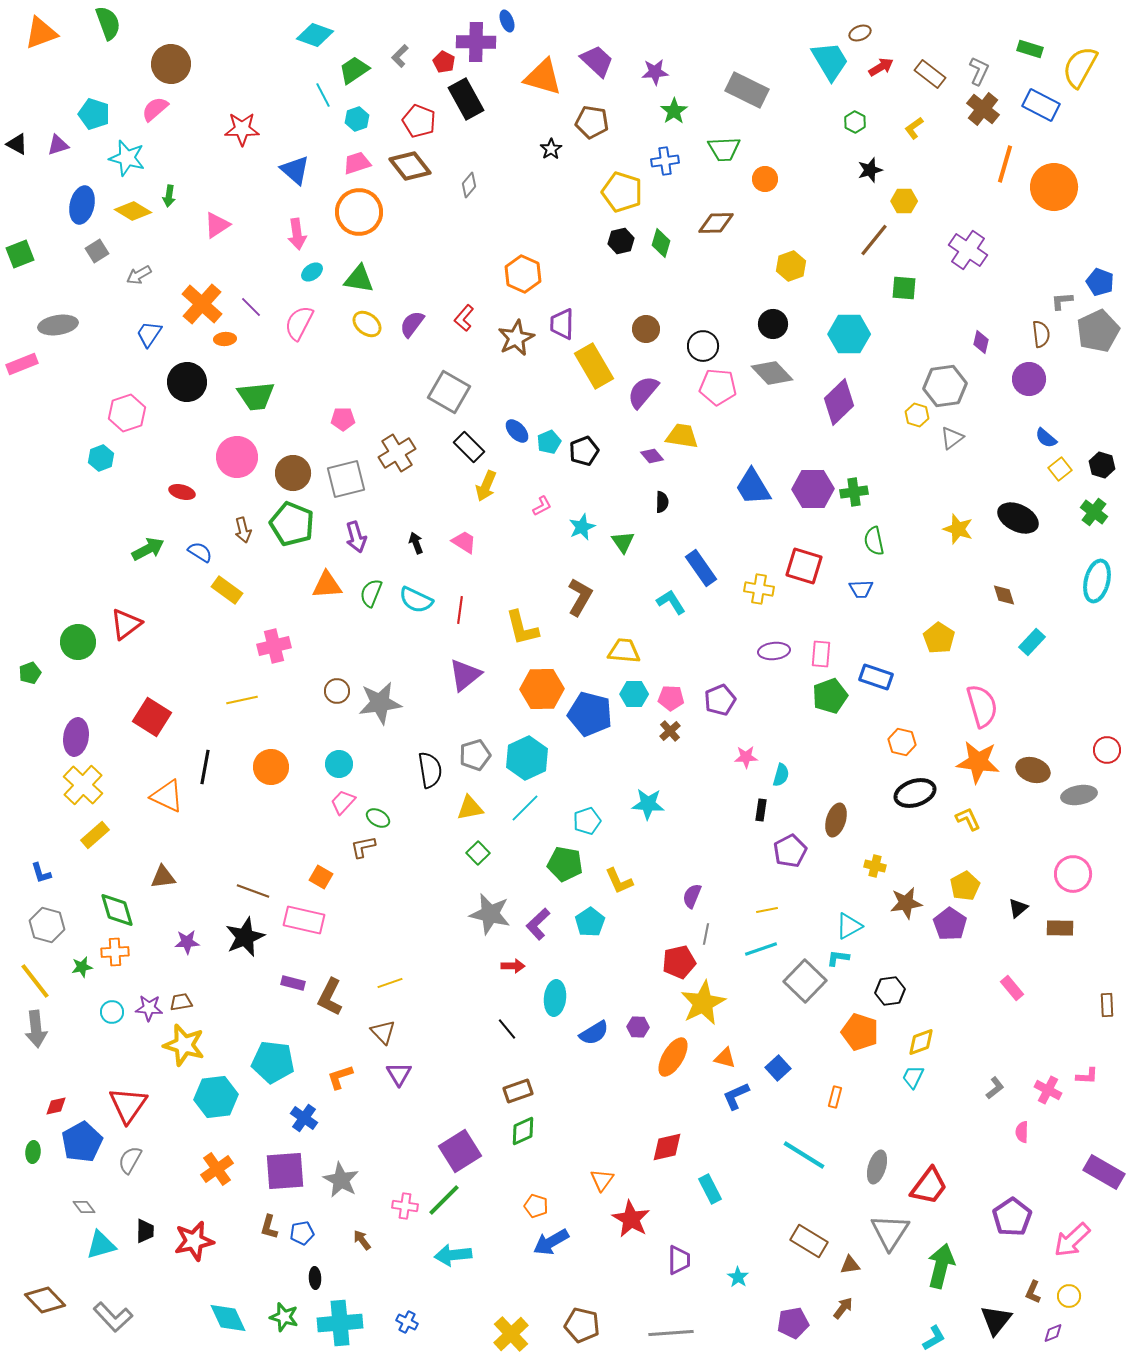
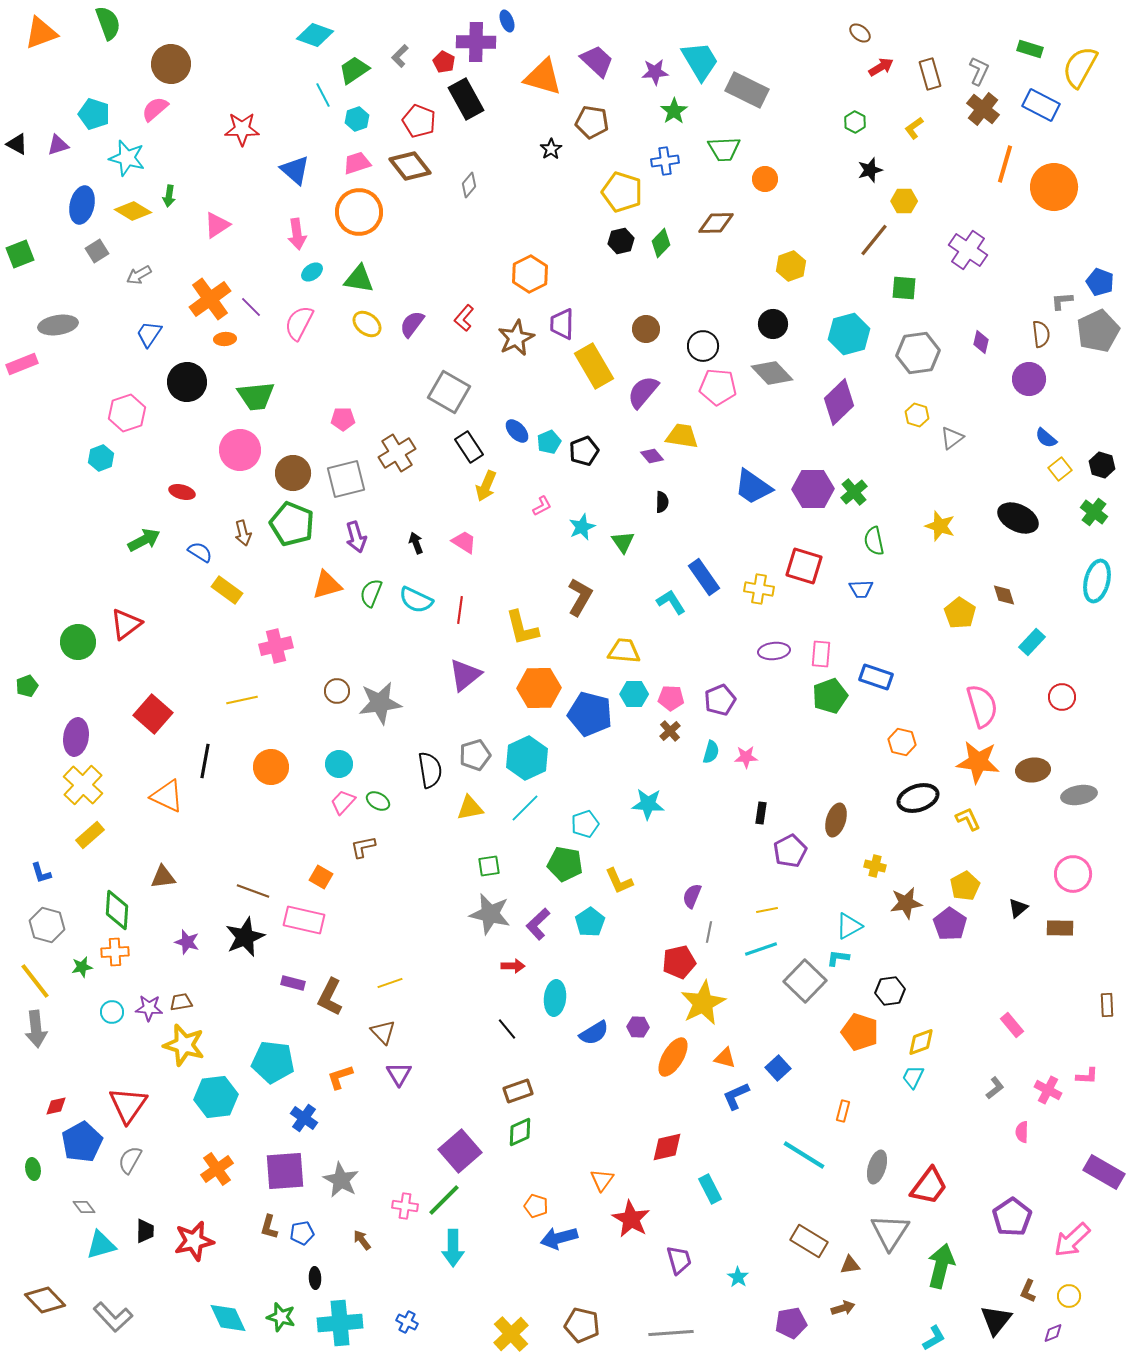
brown ellipse at (860, 33): rotated 60 degrees clockwise
cyan trapezoid at (830, 61): moved 130 px left
brown rectangle at (930, 74): rotated 36 degrees clockwise
green diamond at (661, 243): rotated 28 degrees clockwise
orange hexagon at (523, 274): moved 7 px right; rotated 9 degrees clockwise
orange cross at (202, 304): moved 8 px right, 5 px up; rotated 12 degrees clockwise
cyan hexagon at (849, 334): rotated 15 degrees counterclockwise
gray hexagon at (945, 386): moved 27 px left, 33 px up
black rectangle at (469, 447): rotated 12 degrees clockwise
pink circle at (237, 457): moved 3 px right, 7 px up
blue trapezoid at (753, 487): rotated 24 degrees counterclockwise
green cross at (854, 492): rotated 32 degrees counterclockwise
yellow star at (958, 529): moved 18 px left, 3 px up
brown arrow at (243, 530): moved 3 px down
green arrow at (148, 549): moved 4 px left, 9 px up
blue rectangle at (701, 568): moved 3 px right, 9 px down
orange triangle at (327, 585): rotated 12 degrees counterclockwise
yellow pentagon at (939, 638): moved 21 px right, 25 px up
pink cross at (274, 646): moved 2 px right
green pentagon at (30, 673): moved 3 px left, 13 px down
orange hexagon at (542, 689): moved 3 px left, 1 px up
red square at (152, 717): moved 1 px right, 3 px up; rotated 9 degrees clockwise
red circle at (1107, 750): moved 45 px left, 53 px up
black line at (205, 767): moved 6 px up
brown ellipse at (1033, 770): rotated 24 degrees counterclockwise
cyan semicircle at (781, 775): moved 70 px left, 23 px up
black ellipse at (915, 793): moved 3 px right, 5 px down
black rectangle at (761, 810): moved 3 px down
green ellipse at (378, 818): moved 17 px up
cyan pentagon at (587, 821): moved 2 px left, 3 px down
yellow rectangle at (95, 835): moved 5 px left
green square at (478, 853): moved 11 px right, 13 px down; rotated 35 degrees clockwise
green diamond at (117, 910): rotated 21 degrees clockwise
gray line at (706, 934): moved 3 px right, 2 px up
purple star at (187, 942): rotated 20 degrees clockwise
pink rectangle at (1012, 988): moved 37 px down
orange rectangle at (835, 1097): moved 8 px right, 14 px down
green diamond at (523, 1131): moved 3 px left, 1 px down
purple square at (460, 1151): rotated 9 degrees counterclockwise
green ellipse at (33, 1152): moved 17 px down; rotated 15 degrees counterclockwise
blue arrow at (551, 1242): moved 8 px right, 4 px up; rotated 15 degrees clockwise
cyan arrow at (453, 1255): moved 7 px up; rotated 84 degrees counterclockwise
purple trapezoid at (679, 1260): rotated 16 degrees counterclockwise
brown L-shape at (1033, 1292): moved 5 px left, 1 px up
brown arrow at (843, 1308): rotated 35 degrees clockwise
green star at (284, 1317): moved 3 px left
purple pentagon at (793, 1323): moved 2 px left
